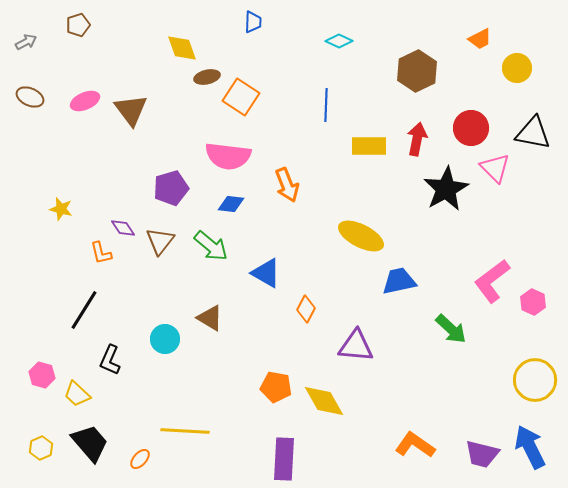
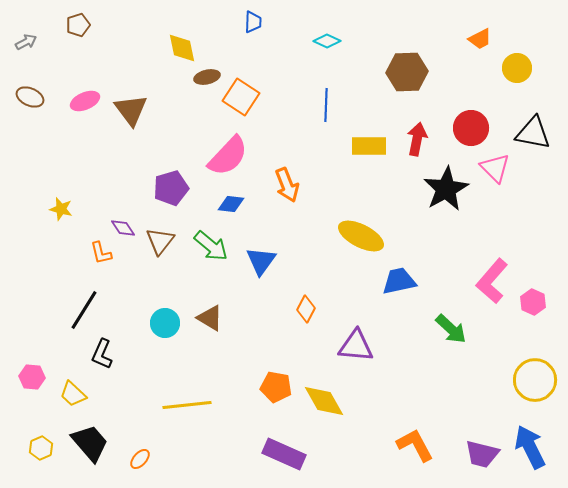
cyan diamond at (339, 41): moved 12 px left
yellow diamond at (182, 48): rotated 8 degrees clockwise
brown hexagon at (417, 71): moved 10 px left, 1 px down; rotated 24 degrees clockwise
pink semicircle at (228, 156): rotated 54 degrees counterclockwise
blue triangle at (266, 273): moved 5 px left, 12 px up; rotated 36 degrees clockwise
pink L-shape at (492, 281): rotated 12 degrees counterclockwise
cyan circle at (165, 339): moved 16 px up
black L-shape at (110, 360): moved 8 px left, 6 px up
pink hexagon at (42, 375): moved 10 px left, 2 px down; rotated 10 degrees counterclockwise
yellow trapezoid at (77, 394): moved 4 px left
yellow line at (185, 431): moved 2 px right, 26 px up; rotated 9 degrees counterclockwise
orange L-shape at (415, 445): rotated 27 degrees clockwise
purple rectangle at (284, 459): moved 5 px up; rotated 69 degrees counterclockwise
